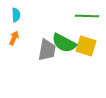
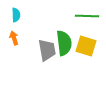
orange arrow: rotated 40 degrees counterclockwise
green semicircle: rotated 125 degrees counterclockwise
gray trapezoid: rotated 20 degrees counterclockwise
